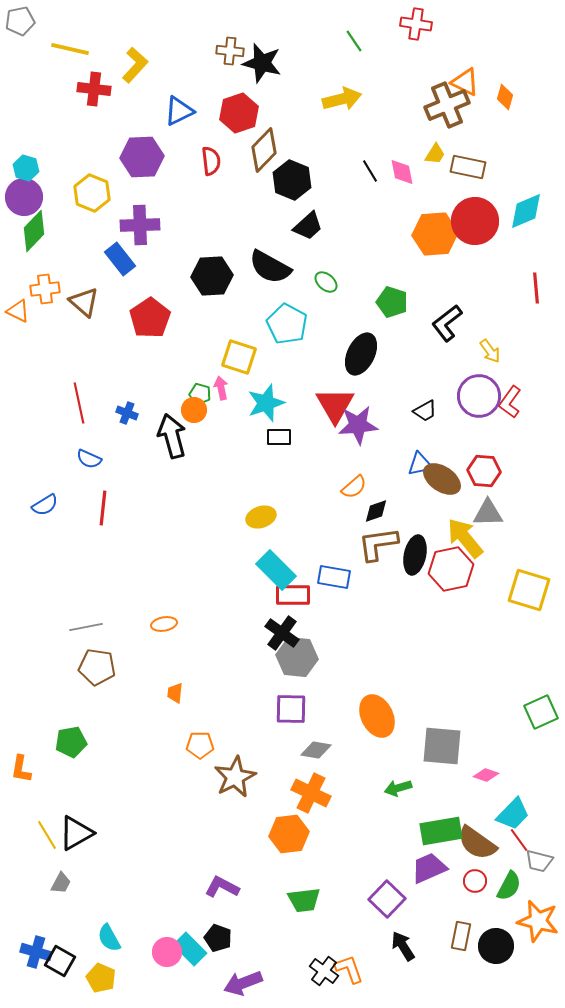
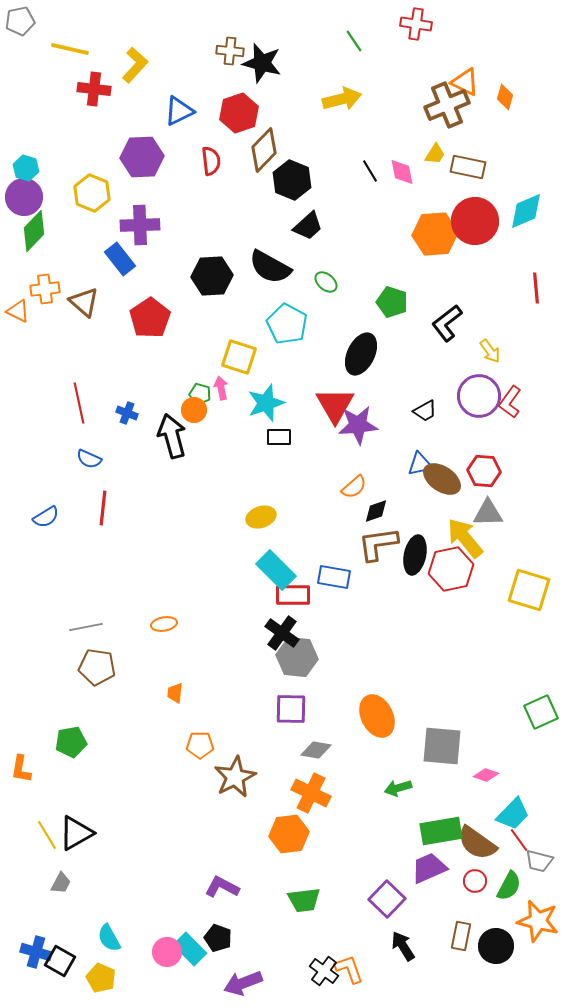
blue semicircle at (45, 505): moved 1 px right, 12 px down
